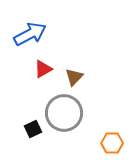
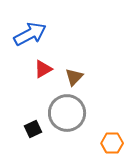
gray circle: moved 3 px right
